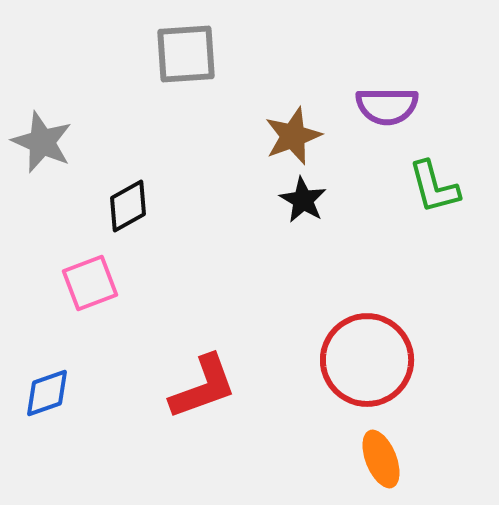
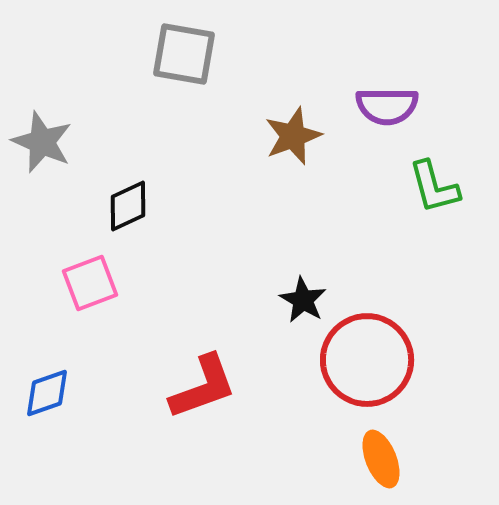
gray square: moved 2 px left; rotated 14 degrees clockwise
black star: moved 100 px down
black diamond: rotated 4 degrees clockwise
